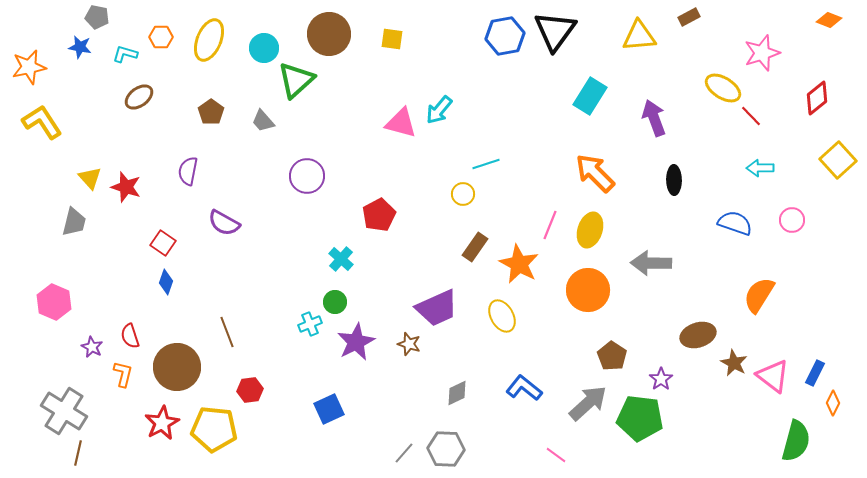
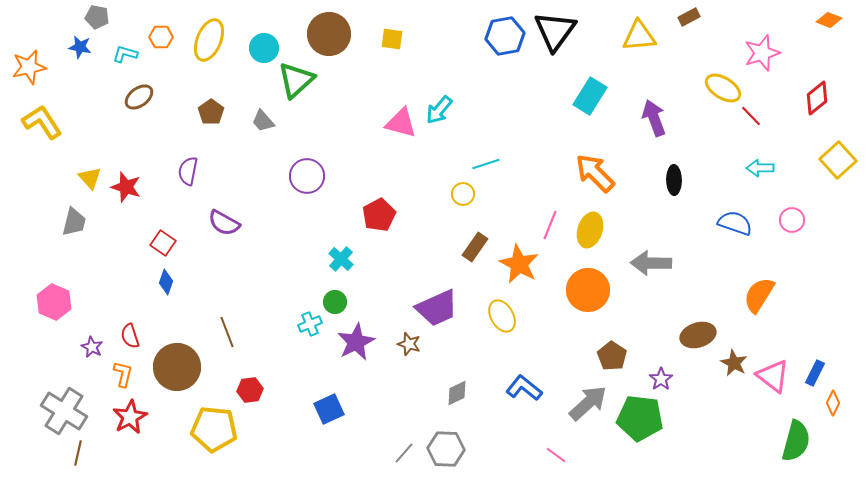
red star at (162, 423): moved 32 px left, 6 px up
